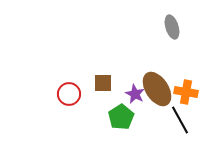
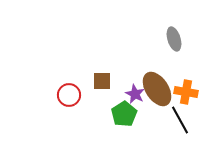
gray ellipse: moved 2 px right, 12 px down
brown square: moved 1 px left, 2 px up
red circle: moved 1 px down
green pentagon: moved 3 px right, 3 px up
